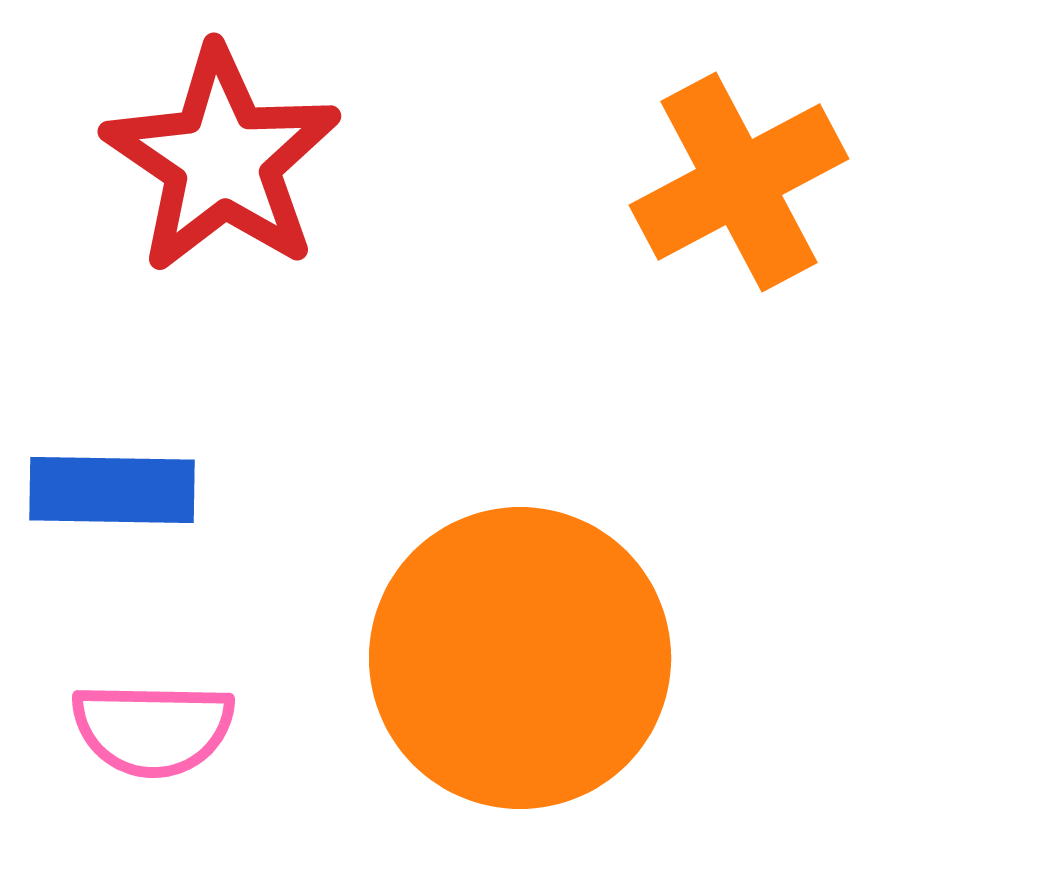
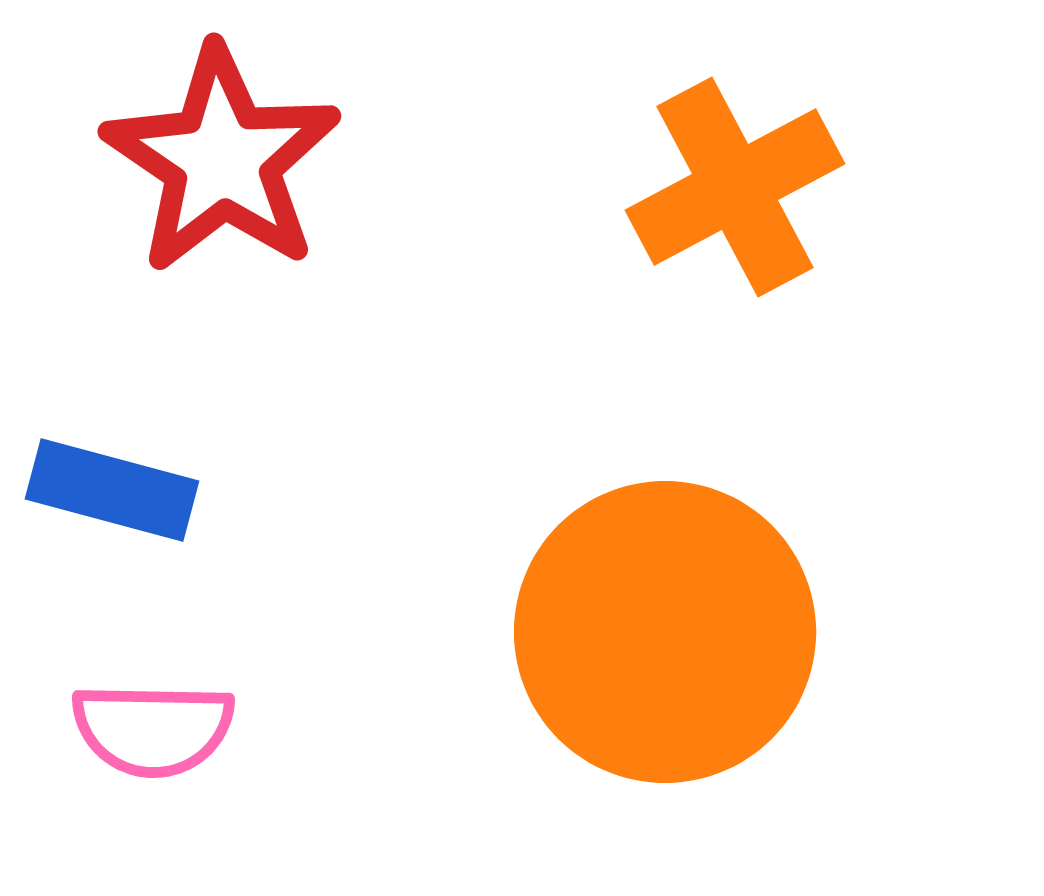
orange cross: moved 4 px left, 5 px down
blue rectangle: rotated 14 degrees clockwise
orange circle: moved 145 px right, 26 px up
